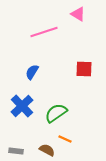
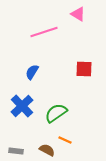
orange line: moved 1 px down
